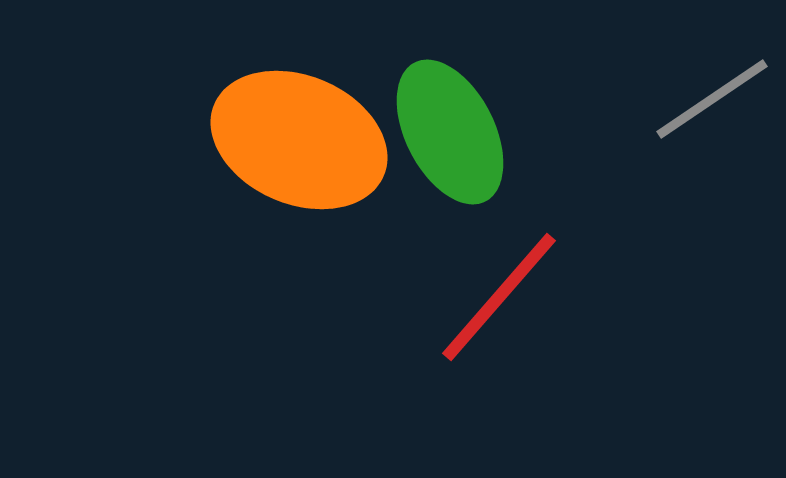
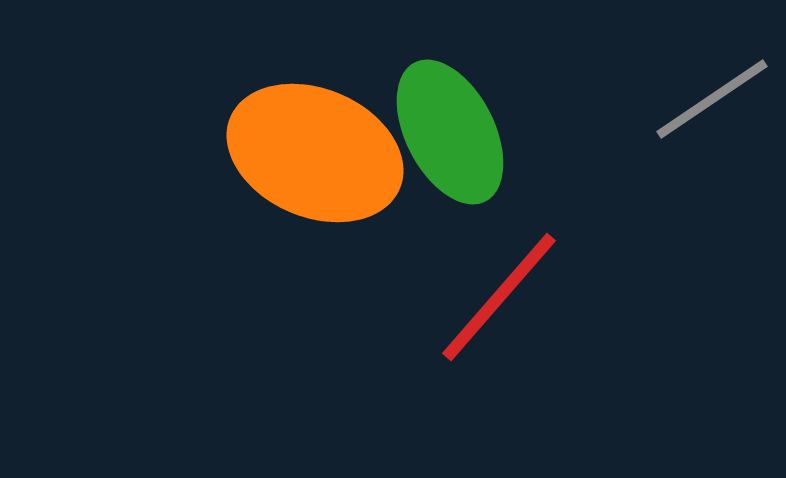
orange ellipse: moved 16 px right, 13 px down
